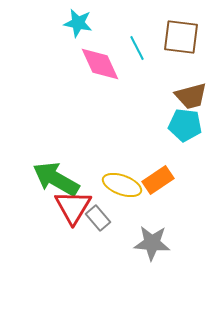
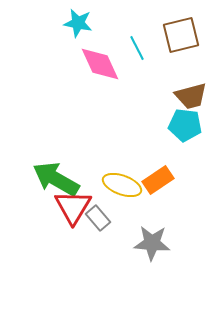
brown square: moved 2 px up; rotated 21 degrees counterclockwise
